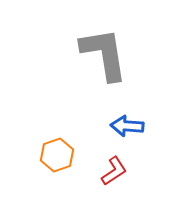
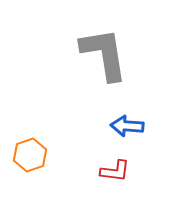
orange hexagon: moved 27 px left
red L-shape: moved 1 px right; rotated 40 degrees clockwise
